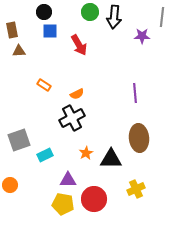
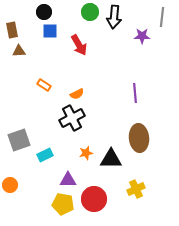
orange star: rotated 16 degrees clockwise
